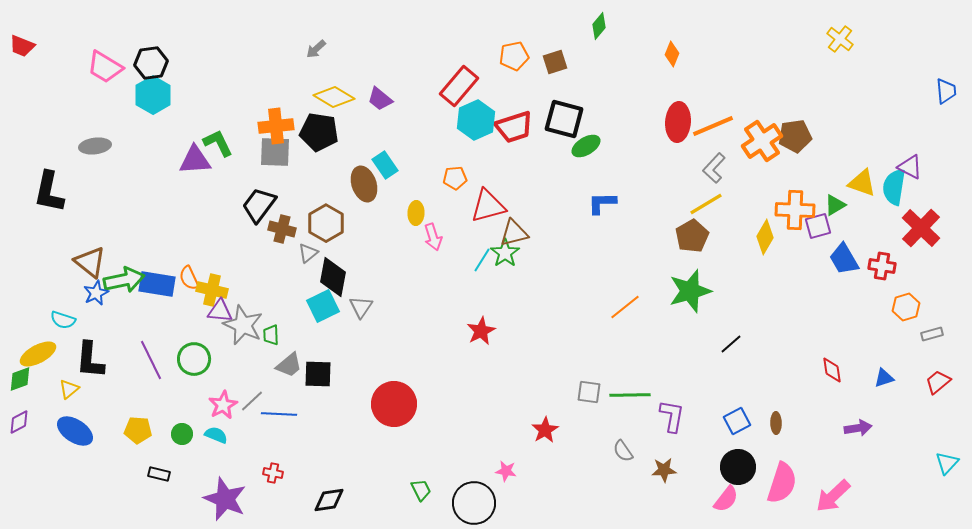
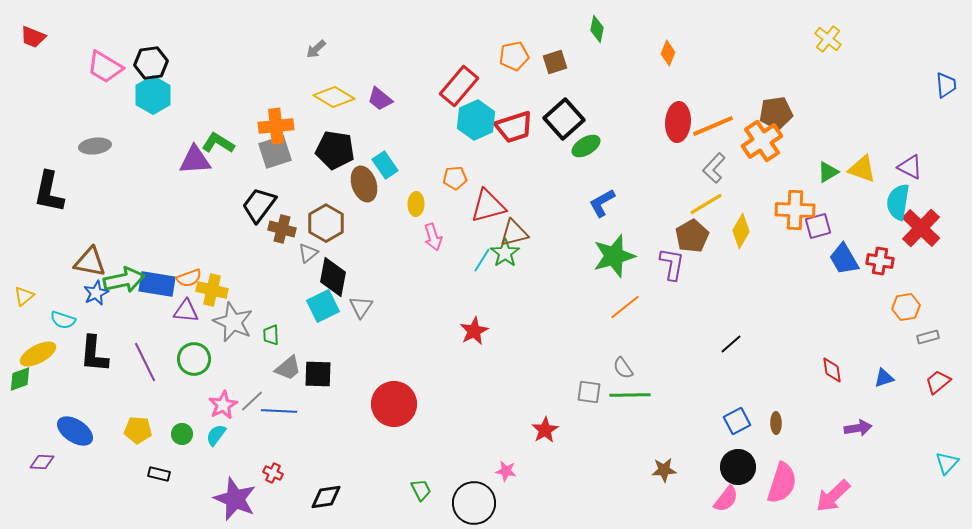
green diamond at (599, 26): moved 2 px left, 3 px down; rotated 28 degrees counterclockwise
yellow cross at (840, 39): moved 12 px left
red trapezoid at (22, 46): moved 11 px right, 9 px up
orange diamond at (672, 54): moved 4 px left, 1 px up
blue trapezoid at (946, 91): moved 6 px up
black square at (564, 119): rotated 33 degrees clockwise
black pentagon at (319, 132): moved 16 px right, 18 px down
brown pentagon at (795, 136): moved 19 px left, 23 px up
green L-shape at (218, 143): rotated 32 degrees counterclockwise
gray square at (275, 152): rotated 20 degrees counterclockwise
yellow triangle at (862, 183): moved 14 px up
cyan semicircle at (894, 187): moved 4 px right, 15 px down
blue L-shape at (602, 203): rotated 28 degrees counterclockwise
green triangle at (835, 205): moved 7 px left, 33 px up
yellow ellipse at (416, 213): moved 9 px up
yellow diamond at (765, 237): moved 24 px left, 6 px up
brown triangle at (90, 262): rotated 28 degrees counterclockwise
red cross at (882, 266): moved 2 px left, 5 px up
orange semicircle at (189, 278): rotated 85 degrees counterclockwise
green star at (690, 291): moved 76 px left, 35 px up
orange hexagon at (906, 307): rotated 8 degrees clockwise
purple triangle at (220, 311): moved 34 px left
gray star at (243, 325): moved 10 px left, 3 px up
red star at (481, 331): moved 7 px left
gray rectangle at (932, 334): moved 4 px left, 3 px down
black L-shape at (90, 360): moved 4 px right, 6 px up
purple line at (151, 360): moved 6 px left, 2 px down
gray trapezoid at (289, 365): moved 1 px left, 3 px down
yellow triangle at (69, 389): moved 45 px left, 93 px up
blue line at (279, 414): moved 3 px up
purple L-shape at (672, 416): moved 152 px up
purple diamond at (19, 422): moved 23 px right, 40 px down; rotated 30 degrees clockwise
cyan semicircle at (216, 435): rotated 75 degrees counterclockwise
gray semicircle at (623, 451): moved 83 px up
red cross at (273, 473): rotated 12 degrees clockwise
purple star at (225, 499): moved 10 px right
black diamond at (329, 500): moved 3 px left, 3 px up
